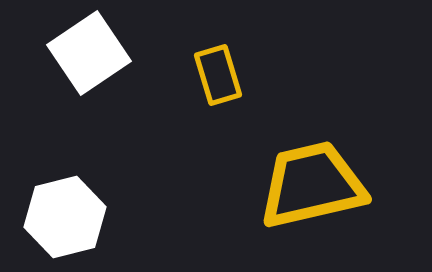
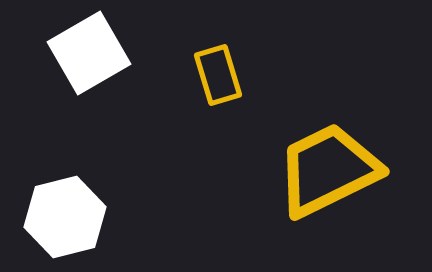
white square: rotated 4 degrees clockwise
yellow trapezoid: moved 16 px right, 15 px up; rotated 13 degrees counterclockwise
